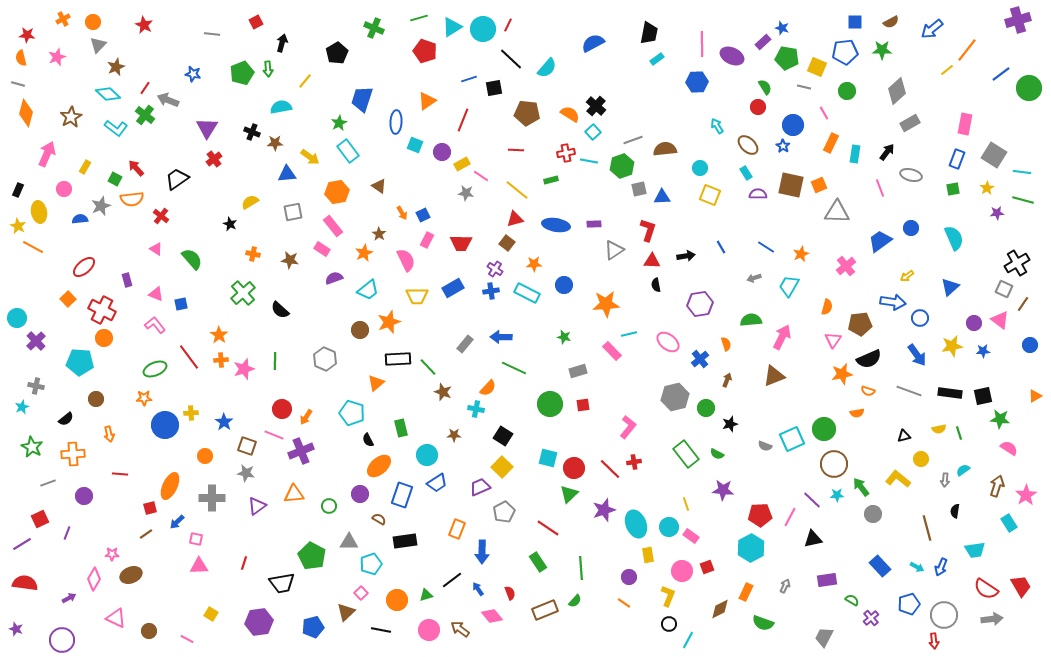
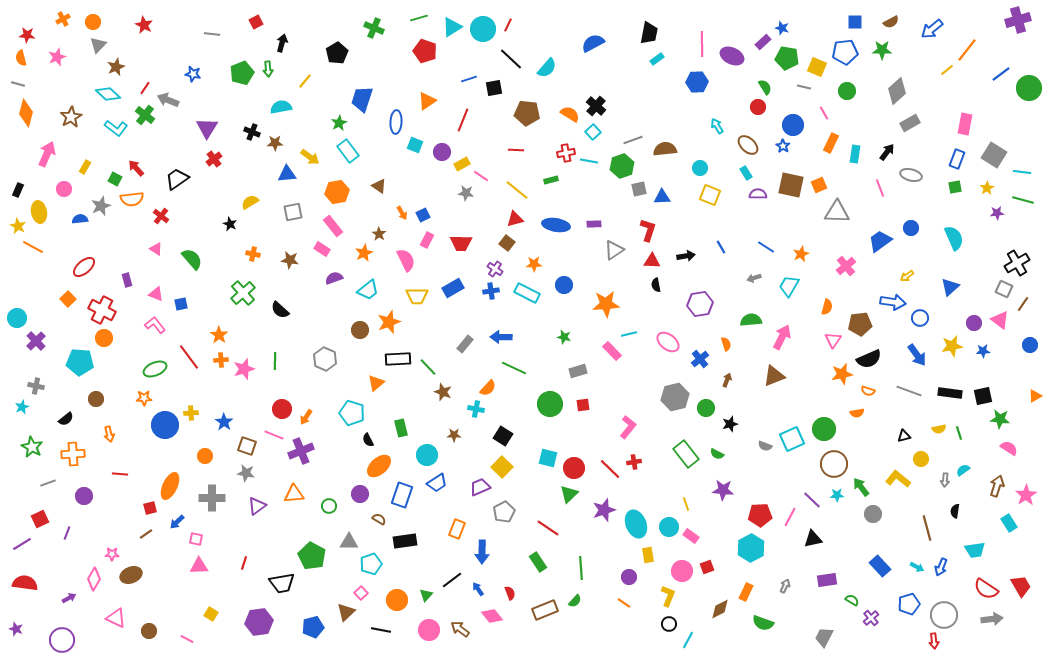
green square at (953, 189): moved 2 px right, 2 px up
green triangle at (426, 595): rotated 32 degrees counterclockwise
